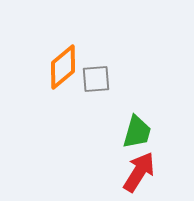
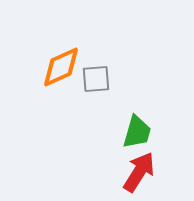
orange diamond: moved 2 px left; rotated 15 degrees clockwise
